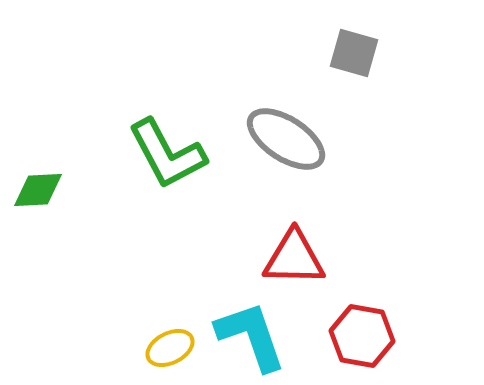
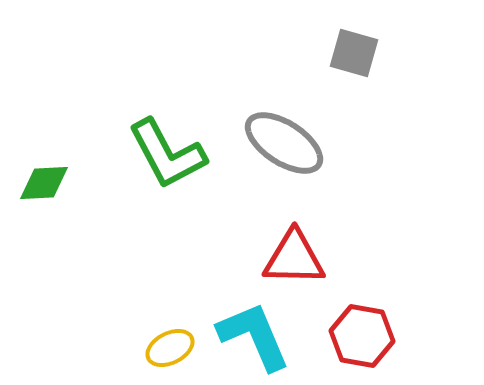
gray ellipse: moved 2 px left, 4 px down
green diamond: moved 6 px right, 7 px up
cyan L-shape: moved 3 px right; rotated 4 degrees counterclockwise
